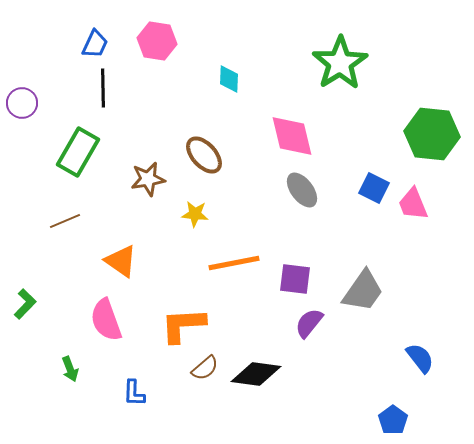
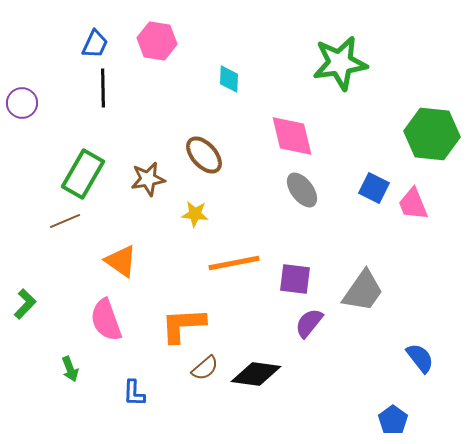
green star: rotated 24 degrees clockwise
green rectangle: moved 5 px right, 22 px down
